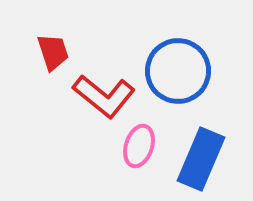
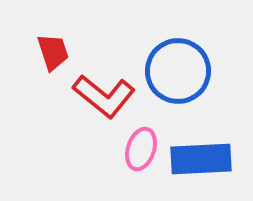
pink ellipse: moved 2 px right, 3 px down
blue rectangle: rotated 64 degrees clockwise
